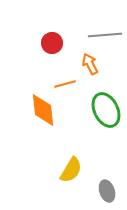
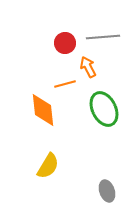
gray line: moved 2 px left, 2 px down
red circle: moved 13 px right
orange arrow: moved 2 px left, 3 px down
green ellipse: moved 2 px left, 1 px up
yellow semicircle: moved 23 px left, 4 px up
